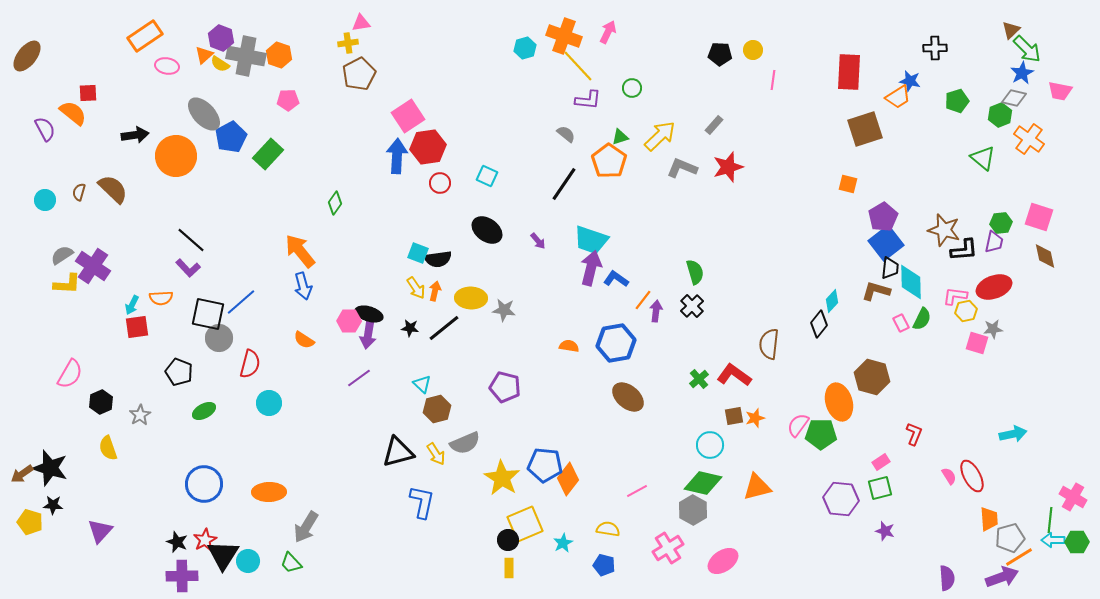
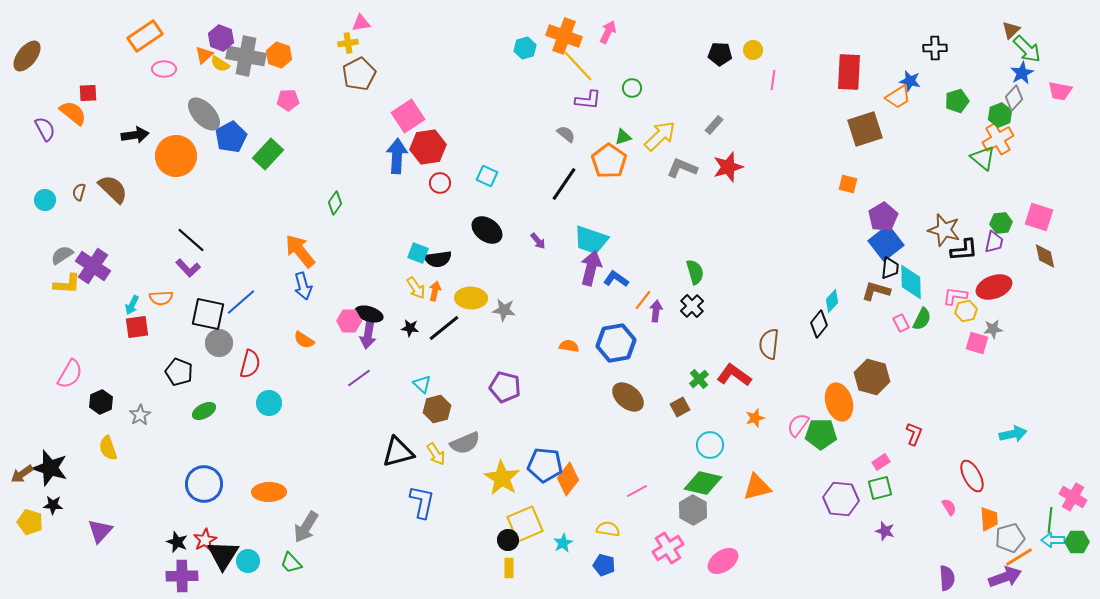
pink ellipse at (167, 66): moved 3 px left, 3 px down; rotated 10 degrees counterclockwise
gray diamond at (1014, 98): rotated 60 degrees counterclockwise
green triangle at (620, 137): moved 3 px right
orange cross at (1029, 139): moved 31 px left; rotated 24 degrees clockwise
gray circle at (219, 338): moved 5 px down
brown square at (734, 416): moved 54 px left, 9 px up; rotated 18 degrees counterclockwise
pink semicircle at (949, 476): moved 31 px down
purple arrow at (1002, 577): moved 3 px right
